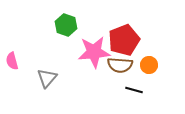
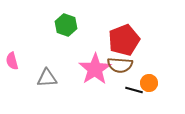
pink star: moved 1 px right, 17 px down; rotated 28 degrees counterclockwise
orange circle: moved 18 px down
gray triangle: rotated 45 degrees clockwise
